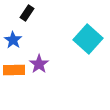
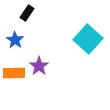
blue star: moved 2 px right
purple star: moved 2 px down
orange rectangle: moved 3 px down
